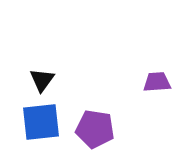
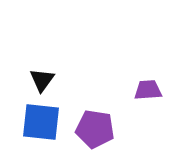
purple trapezoid: moved 9 px left, 8 px down
blue square: rotated 12 degrees clockwise
